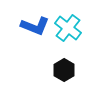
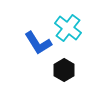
blue L-shape: moved 3 px right, 17 px down; rotated 36 degrees clockwise
